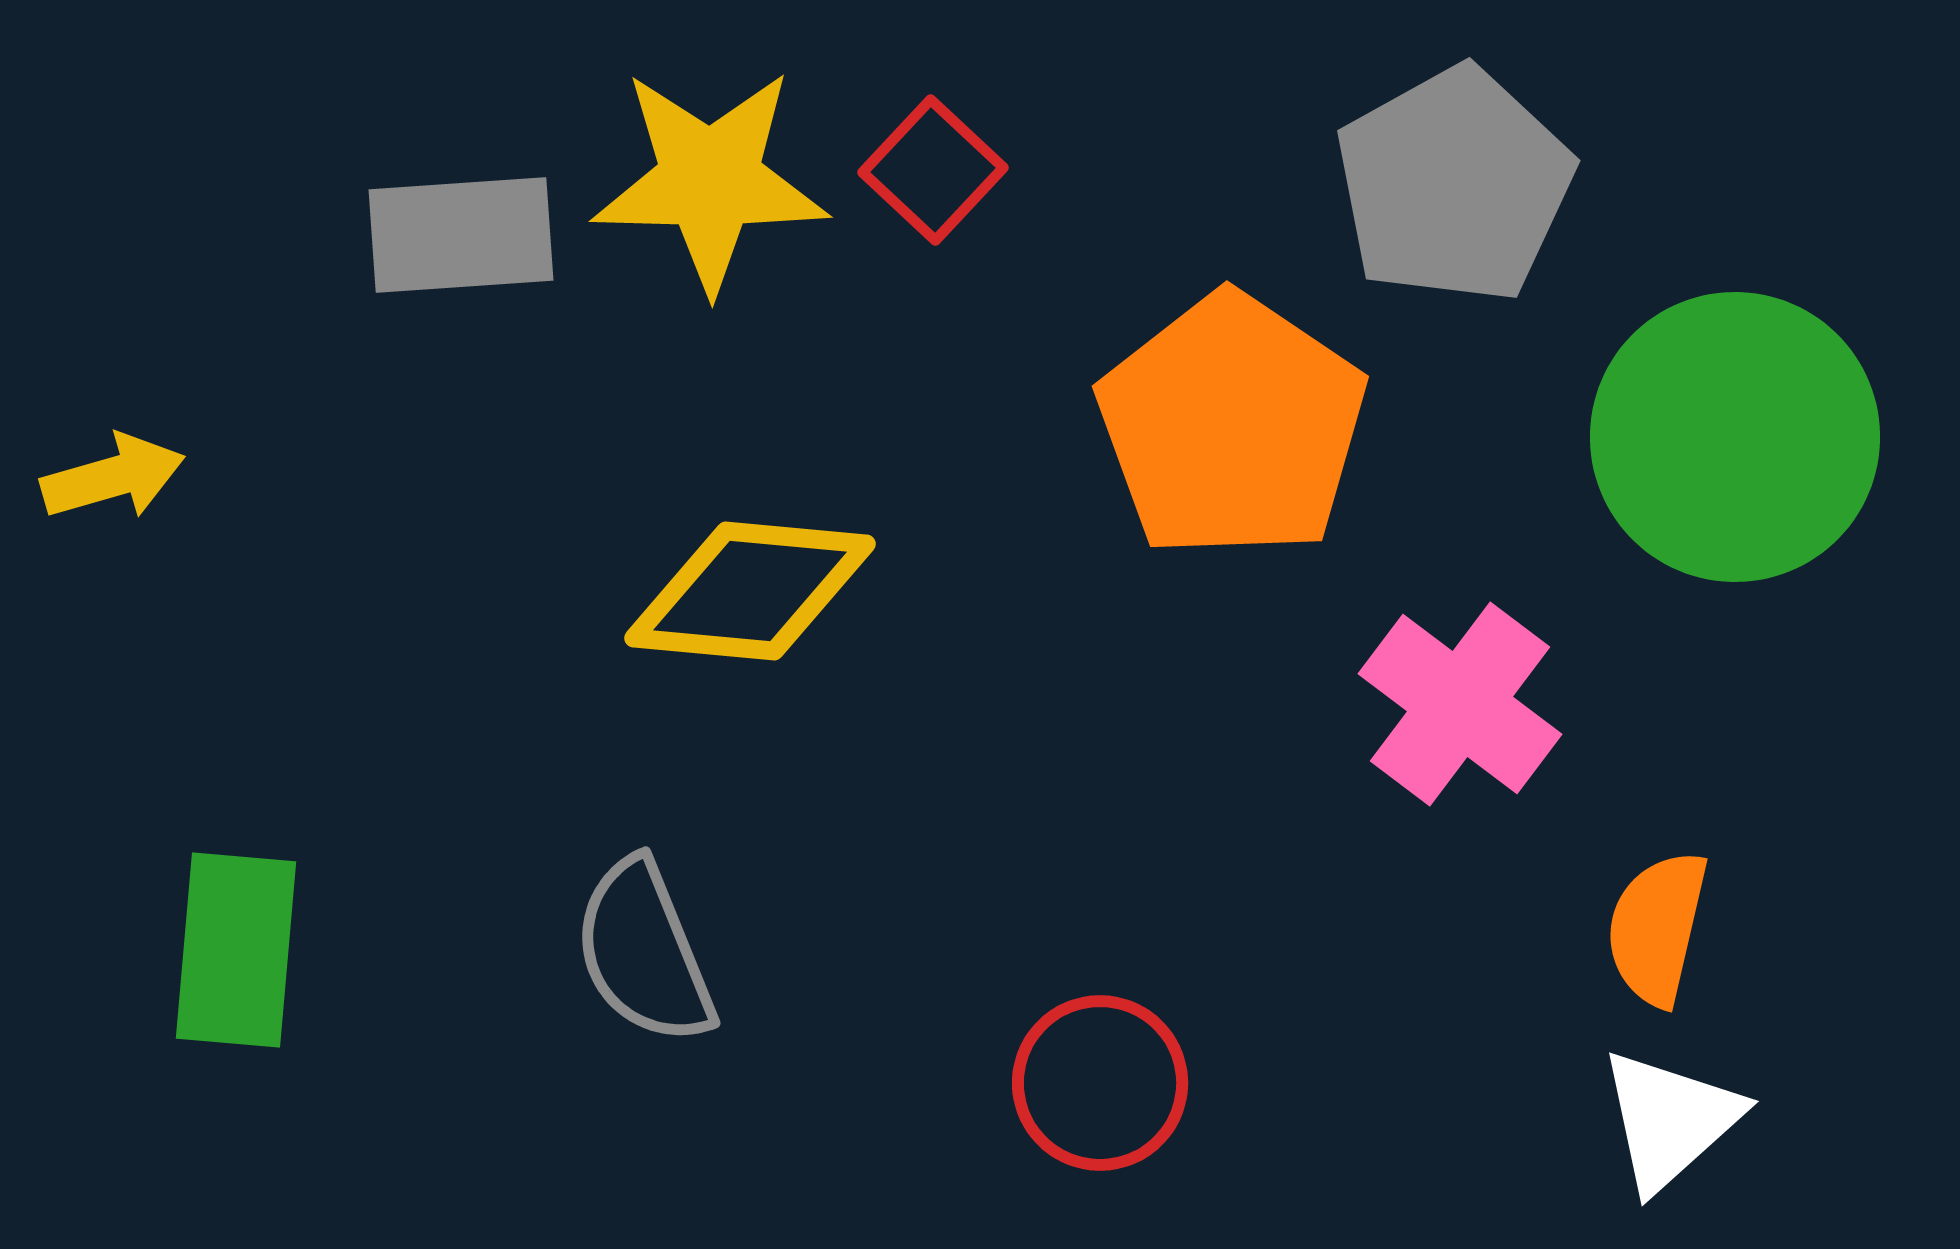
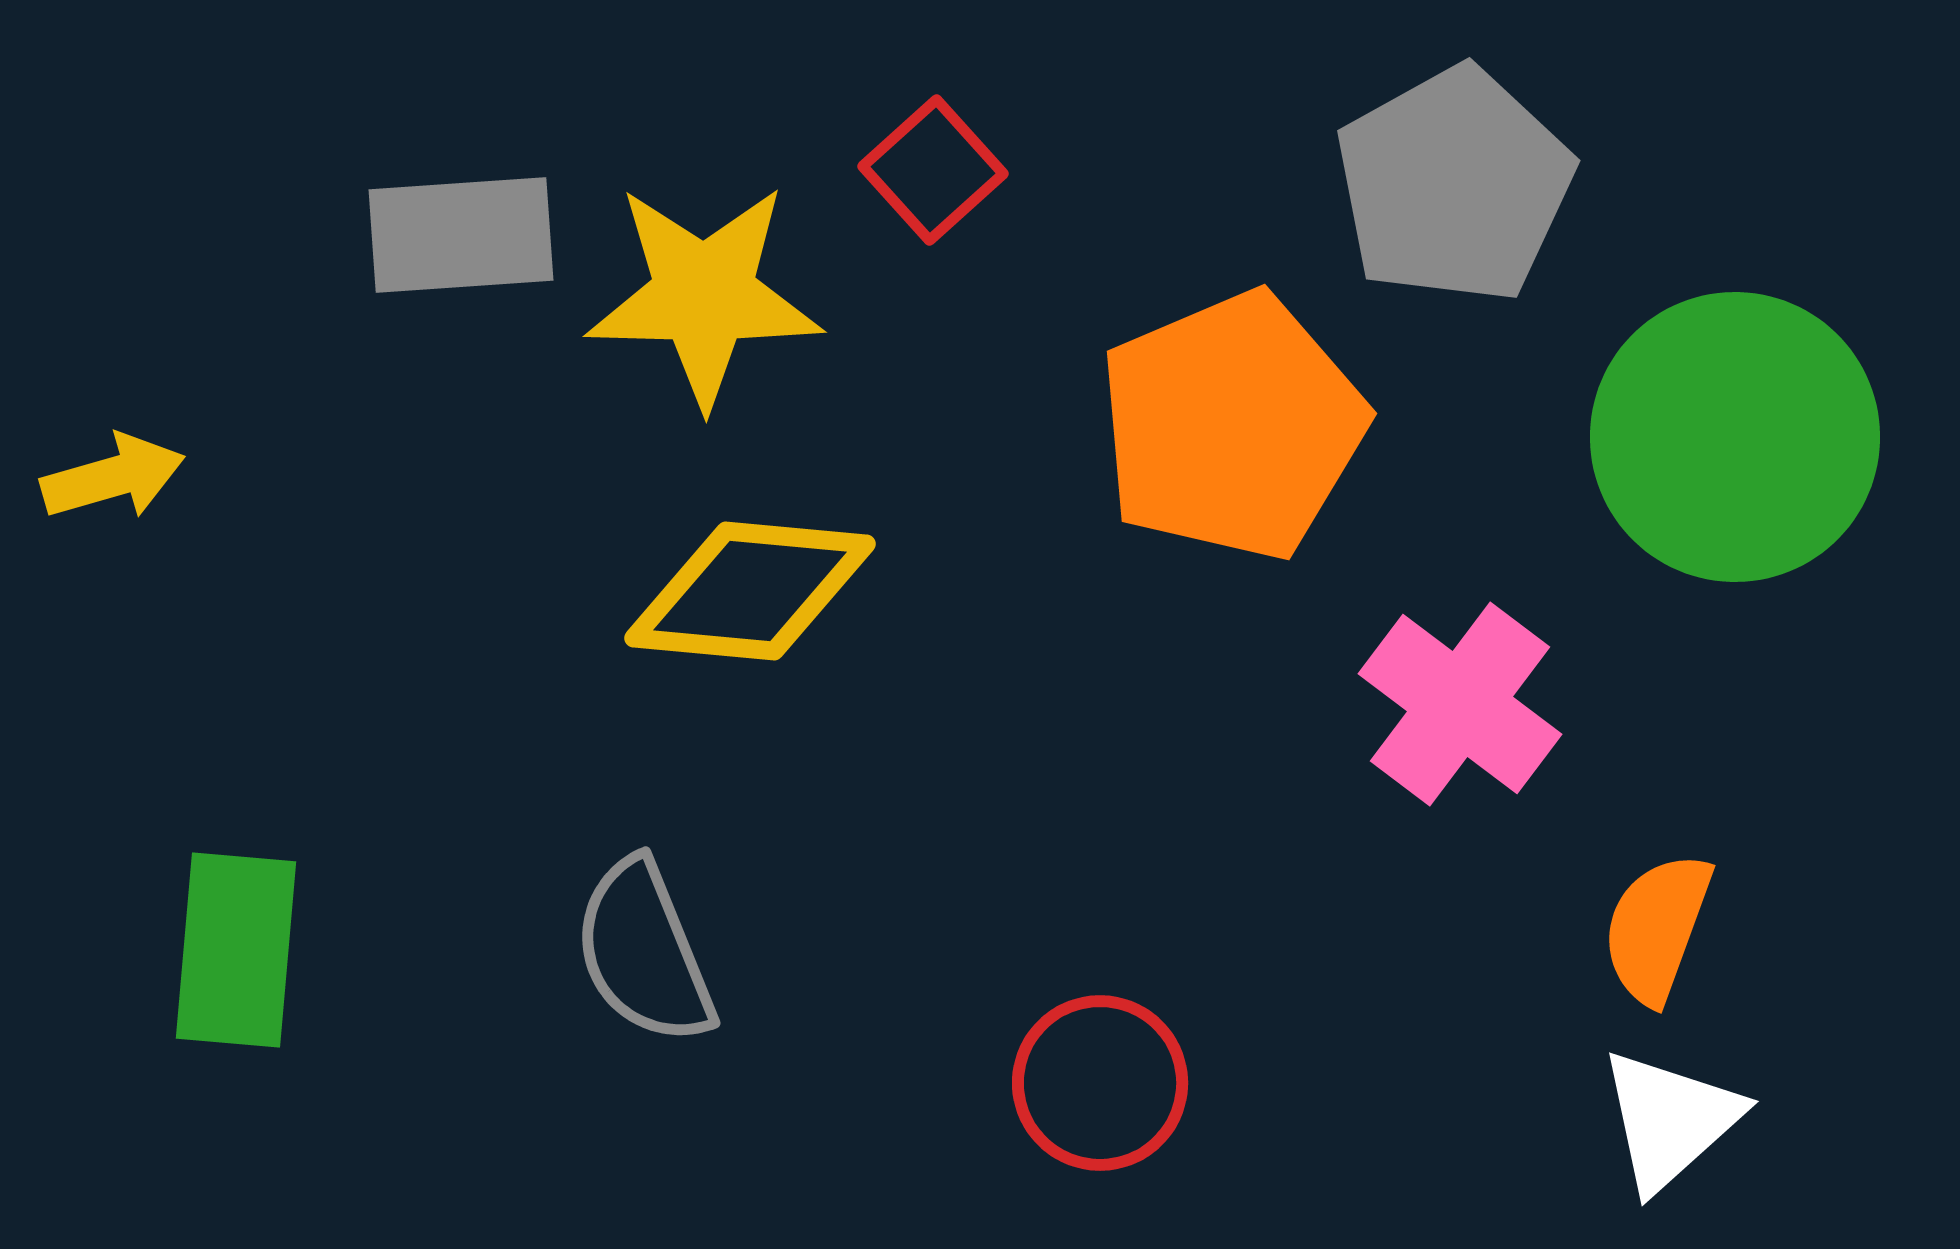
red square: rotated 5 degrees clockwise
yellow star: moved 6 px left, 115 px down
orange pentagon: rotated 15 degrees clockwise
orange semicircle: rotated 7 degrees clockwise
